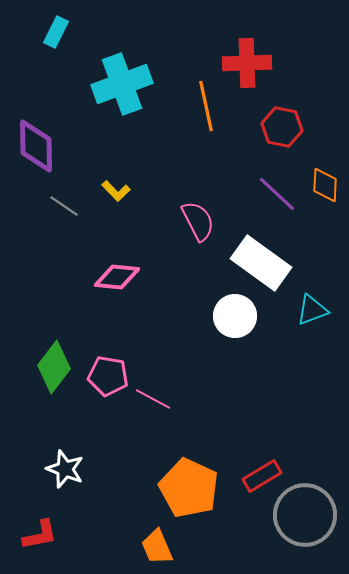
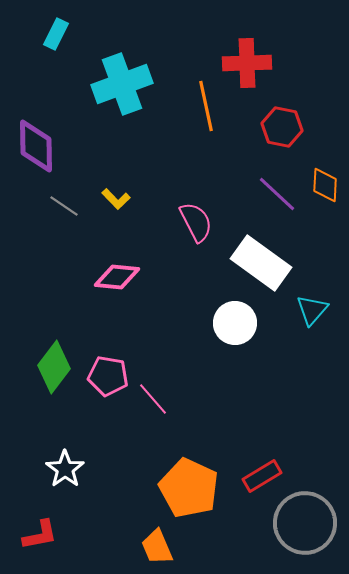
cyan rectangle: moved 2 px down
yellow L-shape: moved 8 px down
pink semicircle: moved 2 px left, 1 px down
cyan triangle: rotated 28 degrees counterclockwise
white circle: moved 7 px down
pink line: rotated 21 degrees clockwise
white star: rotated 15 degrees clockwise
gray circle: moved 8 px down
